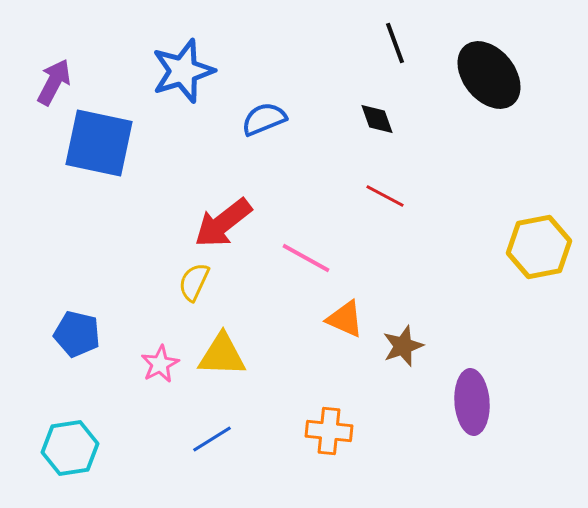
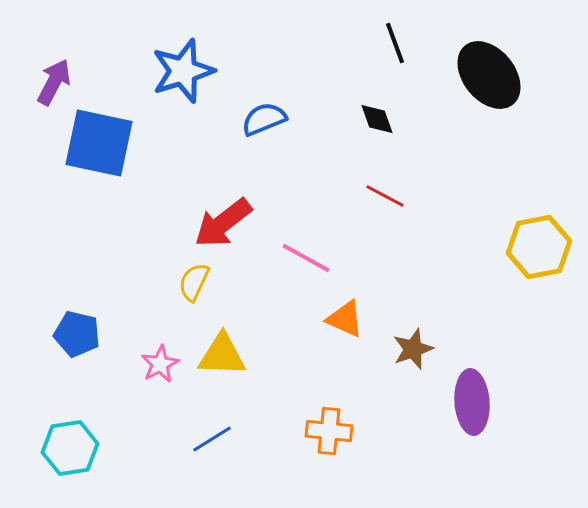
brown star: moved 10 px right, 3 px down
